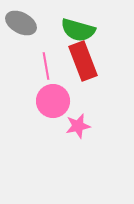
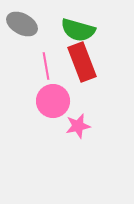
gray ellipse: moved 1 px right, 1 px down
red rectangle: moved 1 px left, 1 px down
